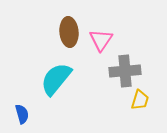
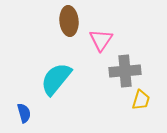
brown ellipse: moved 11 px up
yellow trapezoid: moved 1 px right
blue semicircle: moved 2 px right, 1 px up
